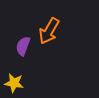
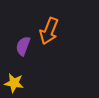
orange arrow: rotated 8 degrees counterclockwise
